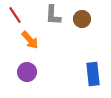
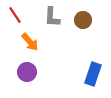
gray L-shape: moved 1 px left, 2 px down
brown circle: moved 1 px right, 1 px down
orange arrow: moved 2 px down
blue rectangle: rotated 25 degrees clockwise
